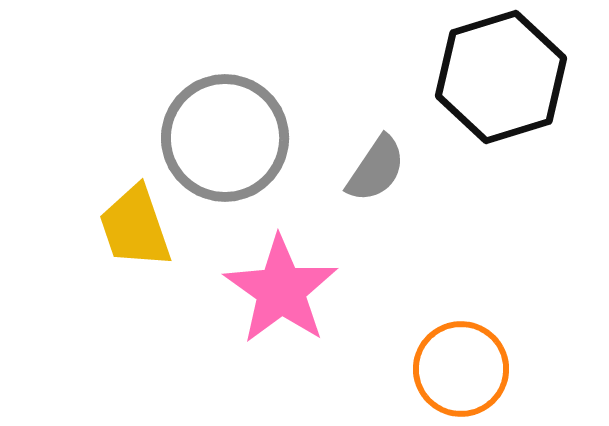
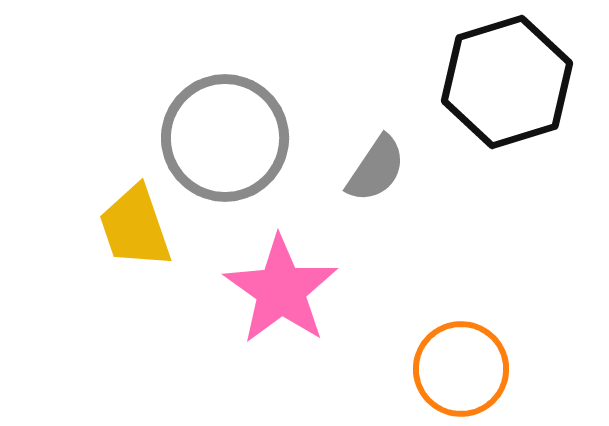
black hexagon: moved 6 px right, 5 px down
